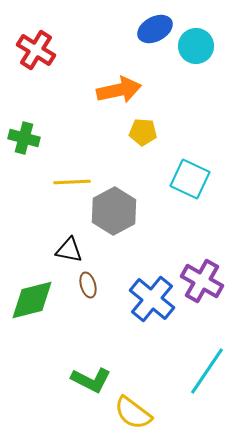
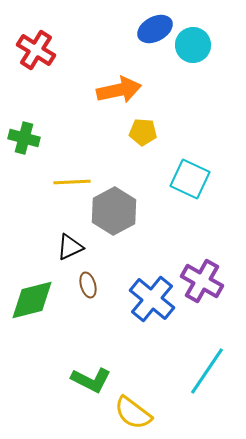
cyan circle: moved 3 px left, 1 px up
black triangle: moved 1 px right, 3 px up; rotated 36 degrees counterclockwise
